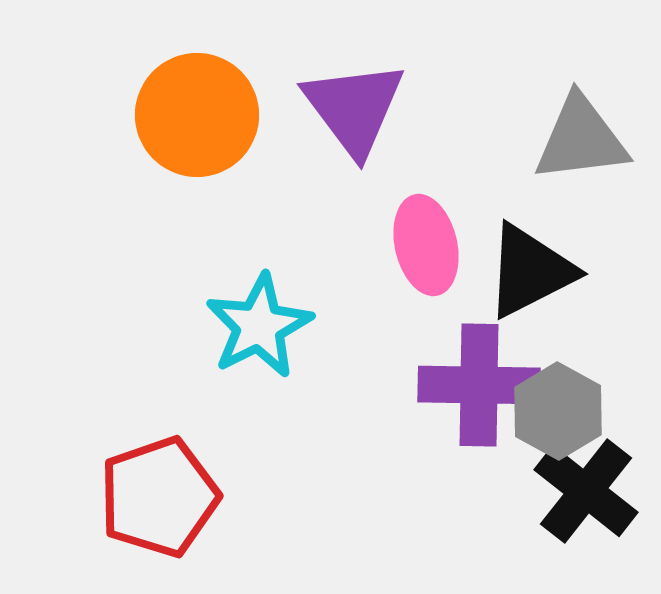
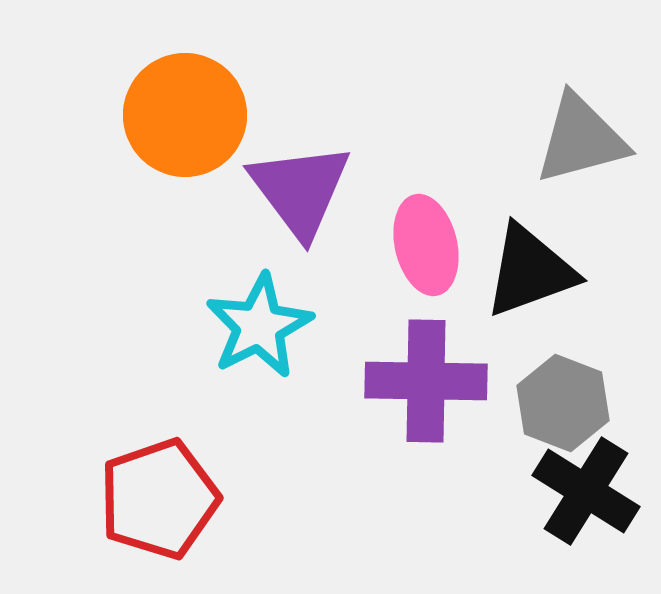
purple triangle: moved 54 px left, 82 px down
orange circle: moved 12 px left
gray triangle: rotated 8 degrees counterclockwise
black triangle: rotated 7 degrees clockwise
purple cross: moved 53 px left, 4 px up
gray hexagon: moved 5 px right, 8 px up; rotated 8 degrees counterclockwise
black cross: rotated 6 degrees counterclockwise
red pentagon: moved 2 px down
